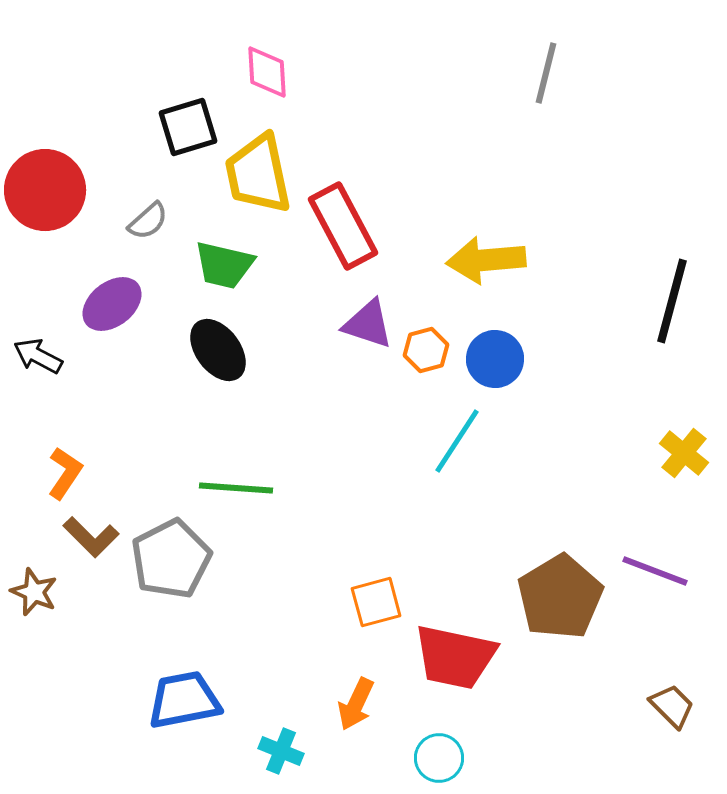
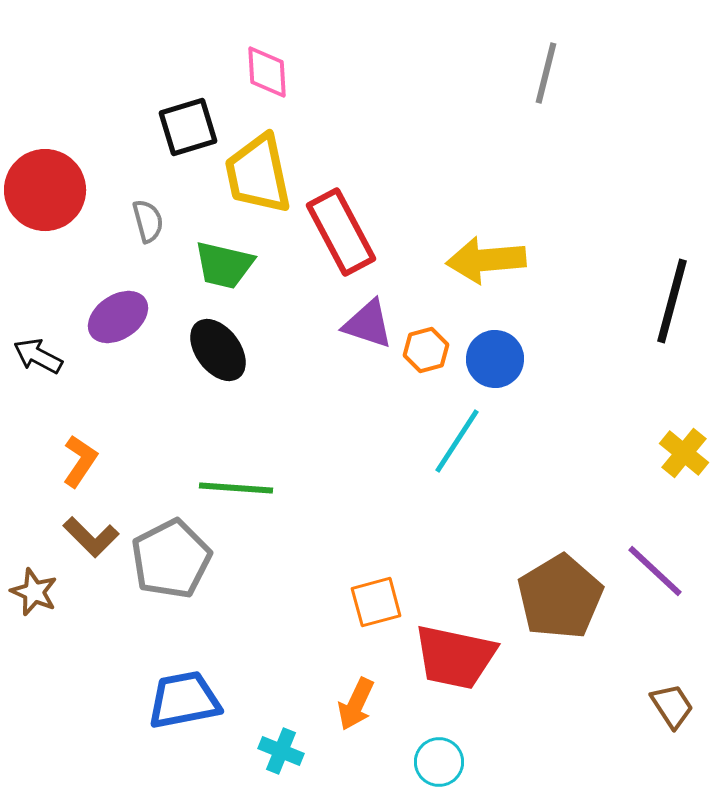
gray semicircle: rotated 63 degrees counterclockwise
red rectangle: moved 2 px left, 6 px down
purple ellipse: moved 6 px right, 13 px down; rotated 4 degrees clockwise
orange L-shape: moved 15 px right, 12 px up
purple line: rotated 22 degrees clockwise
brown trapezoid: rotated 12 degrees clockwise
cyan circle: moved 4 px down
